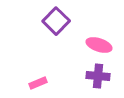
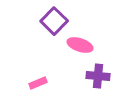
purple square: moved 2 px left
pink ellipse: moved 19 px left
